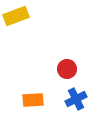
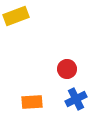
orange rectangle: moved 1 px left, 2 px down
